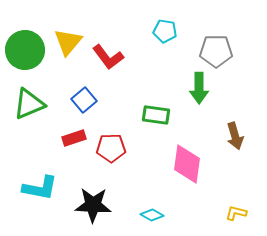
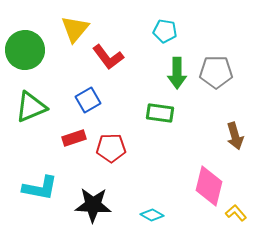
yellow triangle: moved 7 px right, 13 px up
gray pentagon: moved 21 px down
green arrow: moved 22 px left, 15 px up
blue square: moved 4 px right; rotated 10 degrees clockwise
green triangle: moved 2 px right, 3 px down
green rectangle: moved 4 px right, 2 px up
pink diamond: moved 22 px right, 22 px down; rotated 6 degrees clockwise
yellow L-shape: rotated 35 degrees clockwise
